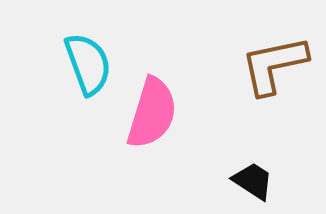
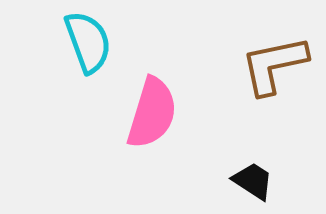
cyan semicircle: moved 22 px up
